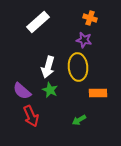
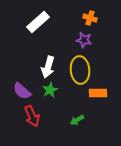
yellow ellipse: moved 2 px right, 3 px down
green star: rotated 21 degrees clockwise
red arrow: moved 1 px right
green arrow: moved 2 px left
